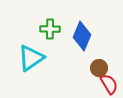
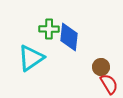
green cross: moved 1 px left
blue diamond: moved 13 px left, 1 px down; rotated 16 degrees counterclockwise
brown circle: moved 2 px right, 1 px up
